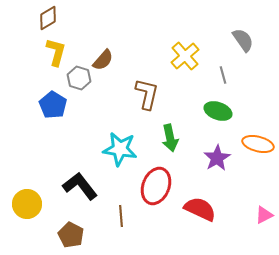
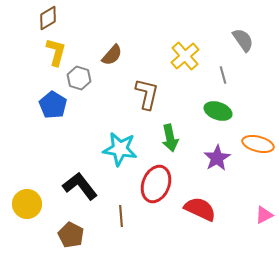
brown semicircle: moved 9 px right, 5 px up
red ellipse: moved 2 px up
